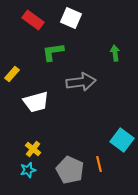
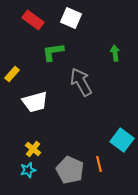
gray arrow: rotated 112 degrees counterclockwise
white trapezoid: moved 1 px left
